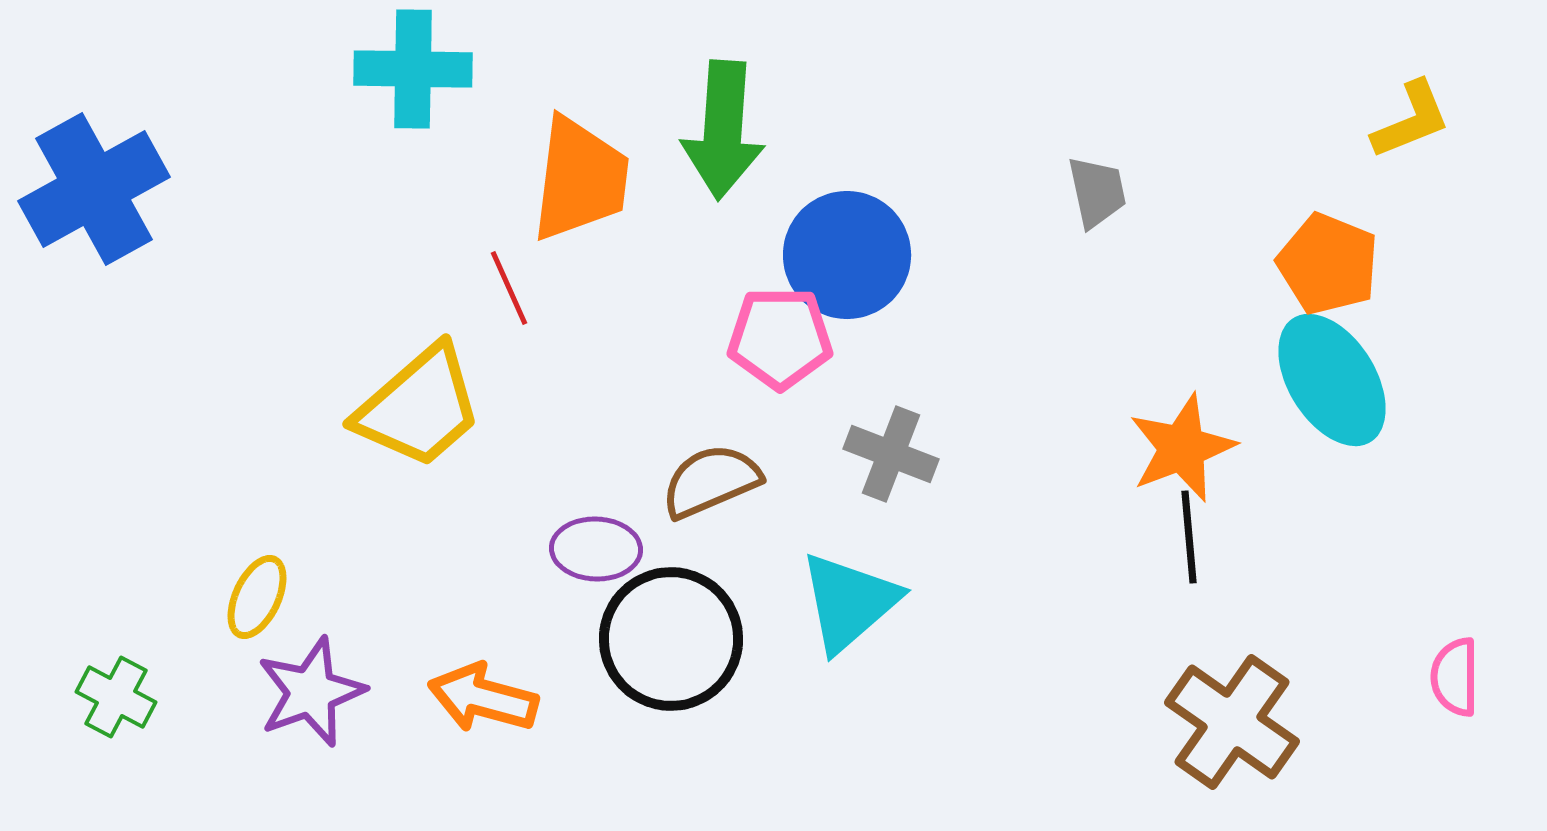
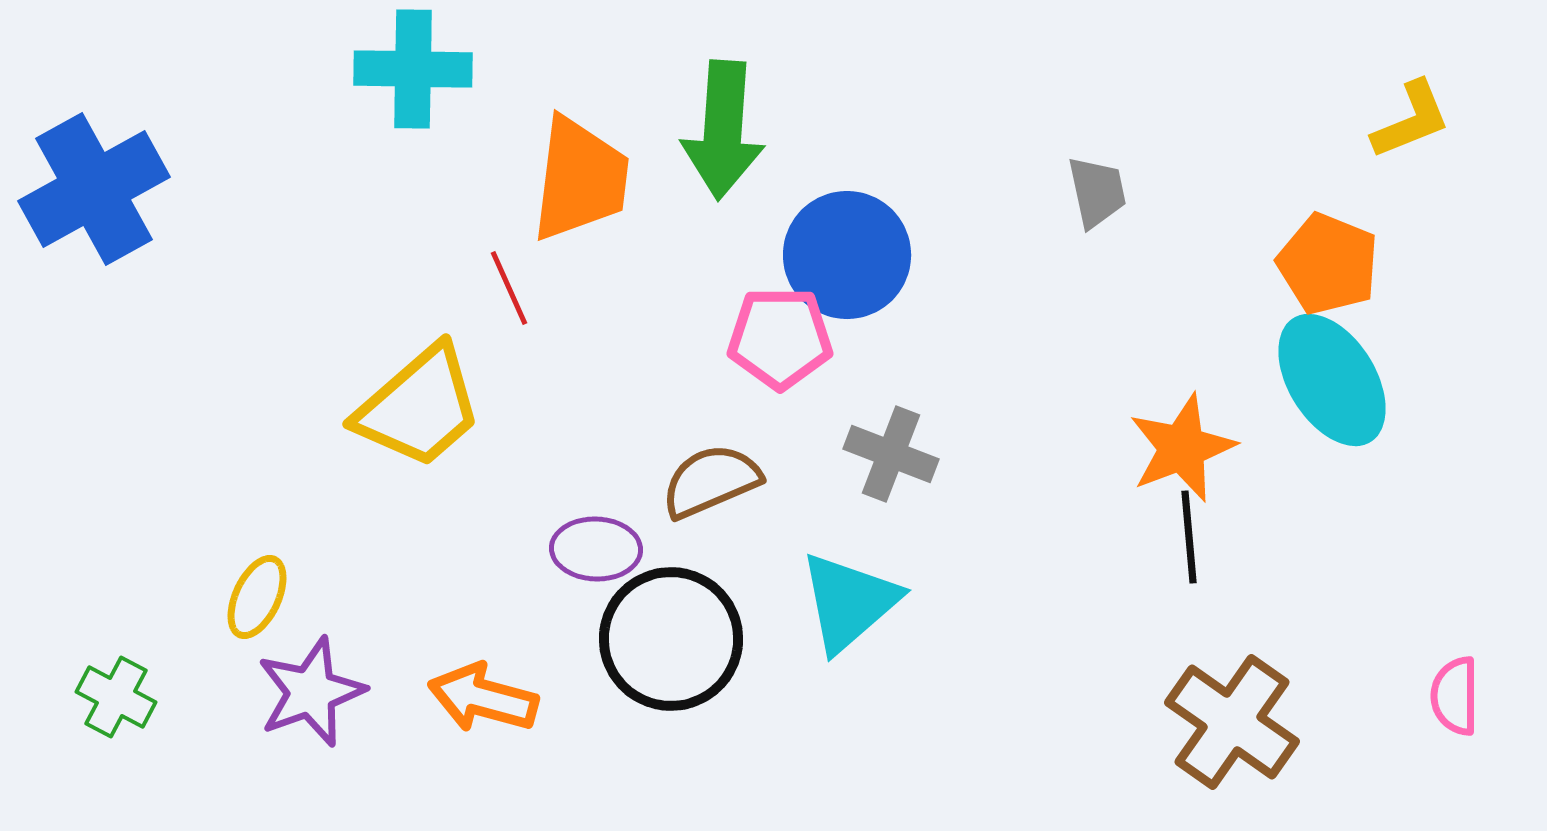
pink semicircle: moved 19 px down
